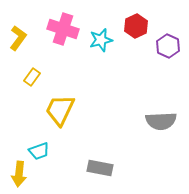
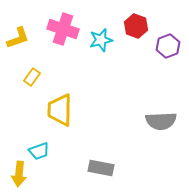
red hexagon: rotated 15 degrees counterclockwise
yellow L-shape: rotated 35 degrees clockwise
purple hexagon: rotated 15 degrees clockwise
yellow trapezoid: rotated 24 degrees counterclockwise
gray rectangle: moved 1 px right
